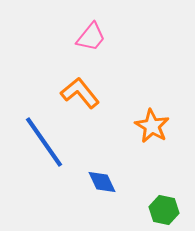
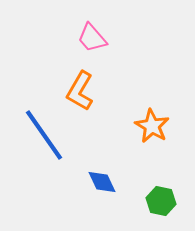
pink trapezoid: moved 1 px right, 1 px down; rotated 100 degrees clockwise
orange L-shape: moved 2 px up; rotated 111 degrees counterclockwise
blue line: moved 7 px up
green hexagon: moved 3 px left, 9 px up
